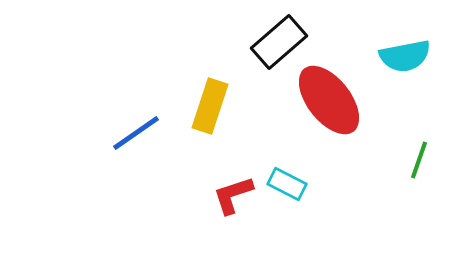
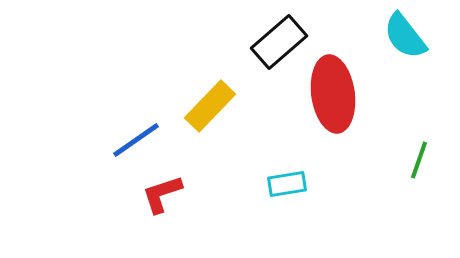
cyan semicircle: moved 20 px up; rotated 63 degrees clockwise
red ellipse: moved 4 px right, 6 px up; rotated 30 degrees clockwise
yellow rectangle: rotated 26 degrees clockwise
blue line: moved 7 px down
cyan rectangle: rotated 36 degrees counterclockwise
red L-shape: moved 71 px left, 1 px up
